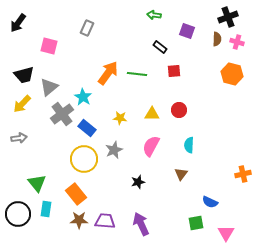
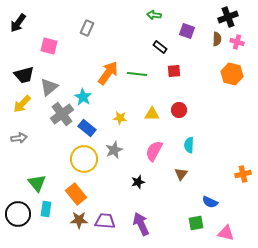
pink semicircle: moved 3 px right, 5 px down
pink triangle: rotated 48 degrees counterclockwise
